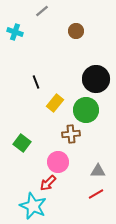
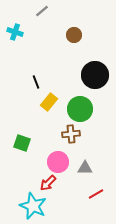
brown circle: moved 2 px left, 4 px down
black circle: moved 1 px left, 4 px up
yellow rectangle: moved 6 px left, 1 px up
green circle: moved 6 px left, 1 px up
green square: rotated 18 degrees counterclockwise
gray triangle: moved 13 px left, 3 px up
